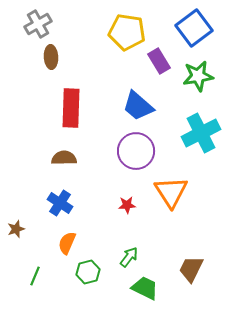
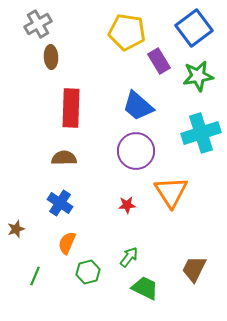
cyan cross: rotated 9 degrees clockwise
brown trapezoid: moved 3 px right
